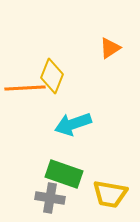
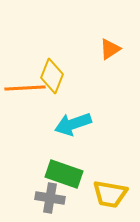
orange triangle: moved 1 px down
